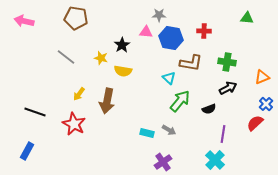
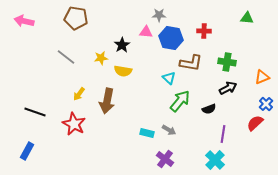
yellow star: rotated 24 degrees counterclockwise
purple cross: moved 2 px right, 3 px up; rotated 18 degrees counterclockwise
